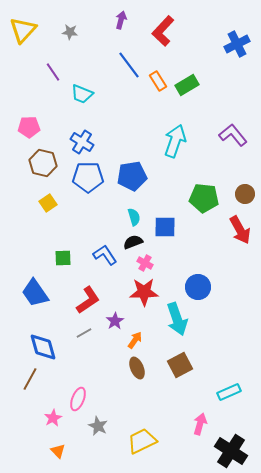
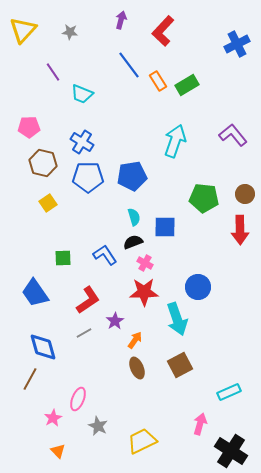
red arrow at (240, 230): rotated 28 degrees clockwise
